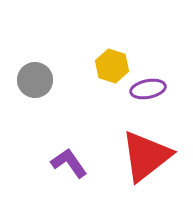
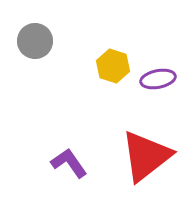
yellow hexagon: moved 1 px right
gray circle: moved 39 px up
purple ellipse: moved 10 px right, 10 px up
